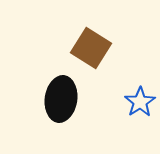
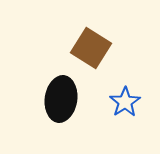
blue star: moved 15 px left
